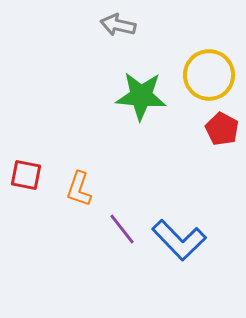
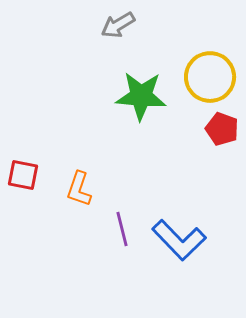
gray arrow: rotated 44 degrees counterclockwise
yellow circle: moved 1 px right, 2 px down
red pentagon: rotated 8 degrees counterclockwise
red square: moved 3 px left
purple line: rotated 24 degrees clockwise
